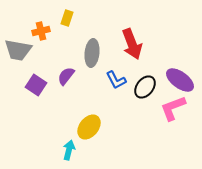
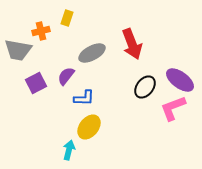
gray ellipse: rotated 56 degrees clockwise
blue L-shape: moved 32 px left, 18 px down; rotated 60 degrees counterclockwise
purple square: moved 2 px up; rotated 30 degrees clockwise
